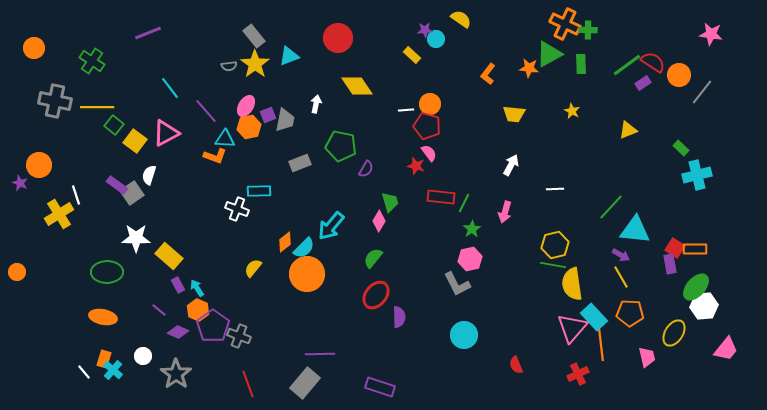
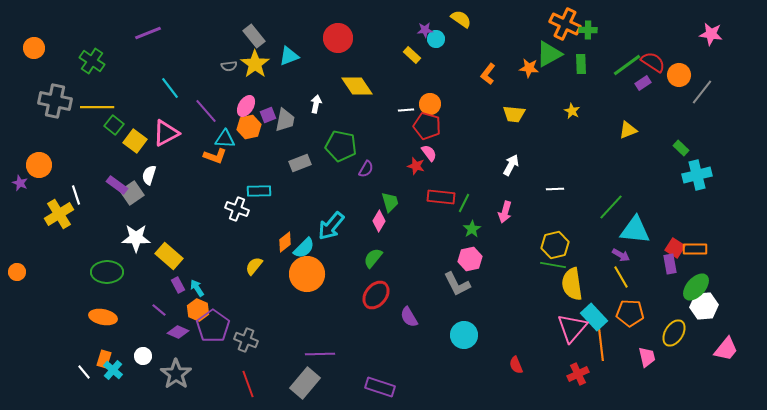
yellow semicircle at (253, 268): moved 1 px right, 2 px up
purple semicircle at (399, 317): moved 10 px right; rotated 150 degrees clockwise
gray cross at (239, 336): moved 7 px right, 4 px down
